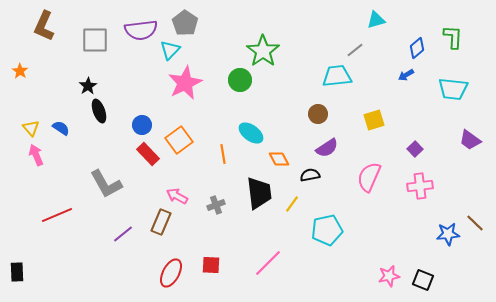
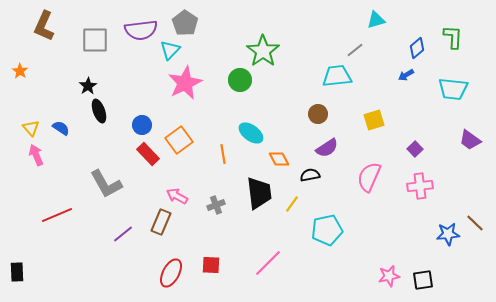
black square at (423, 280): rotated 30 degrees counterclockwise
